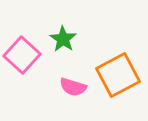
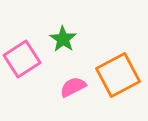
pink square: moved 4 px down; rotated 15 degrees clockwise
pink semicircle: rotated 136 degrees clockwise
